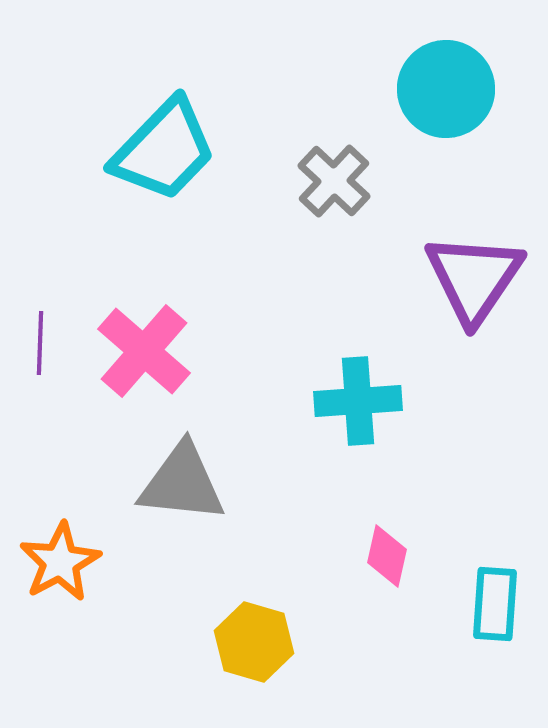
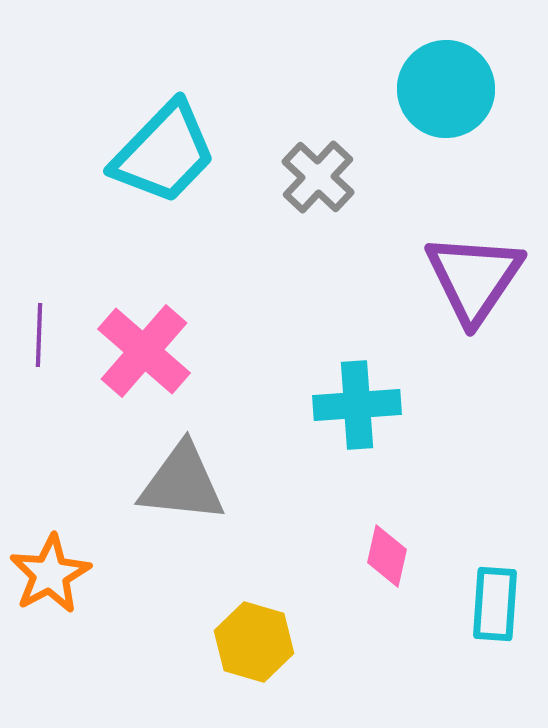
cyan trapezoid: moved 3 px down
gray cross: moved 16 px left, 4 px up
purple line: moved 1 px left, 8 px up
cyan cross: moved 1 px left, 4 px down
orange star: moved 10 px left, 12 px down
